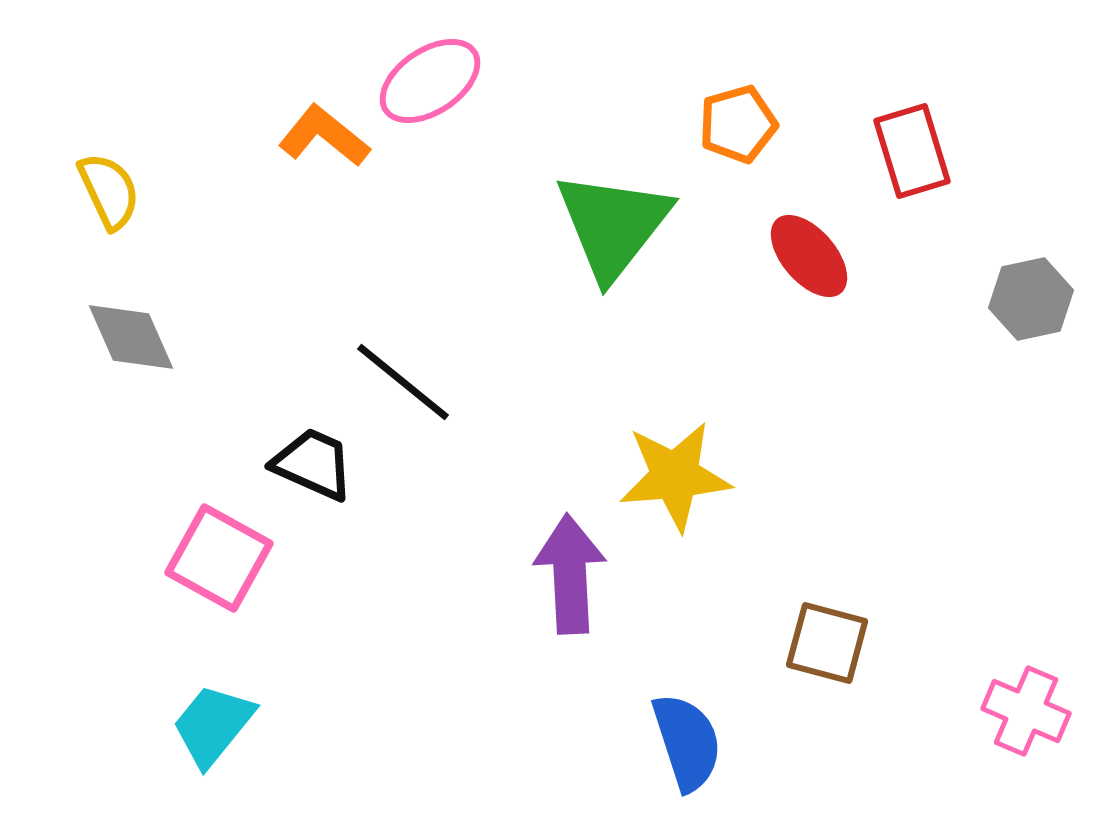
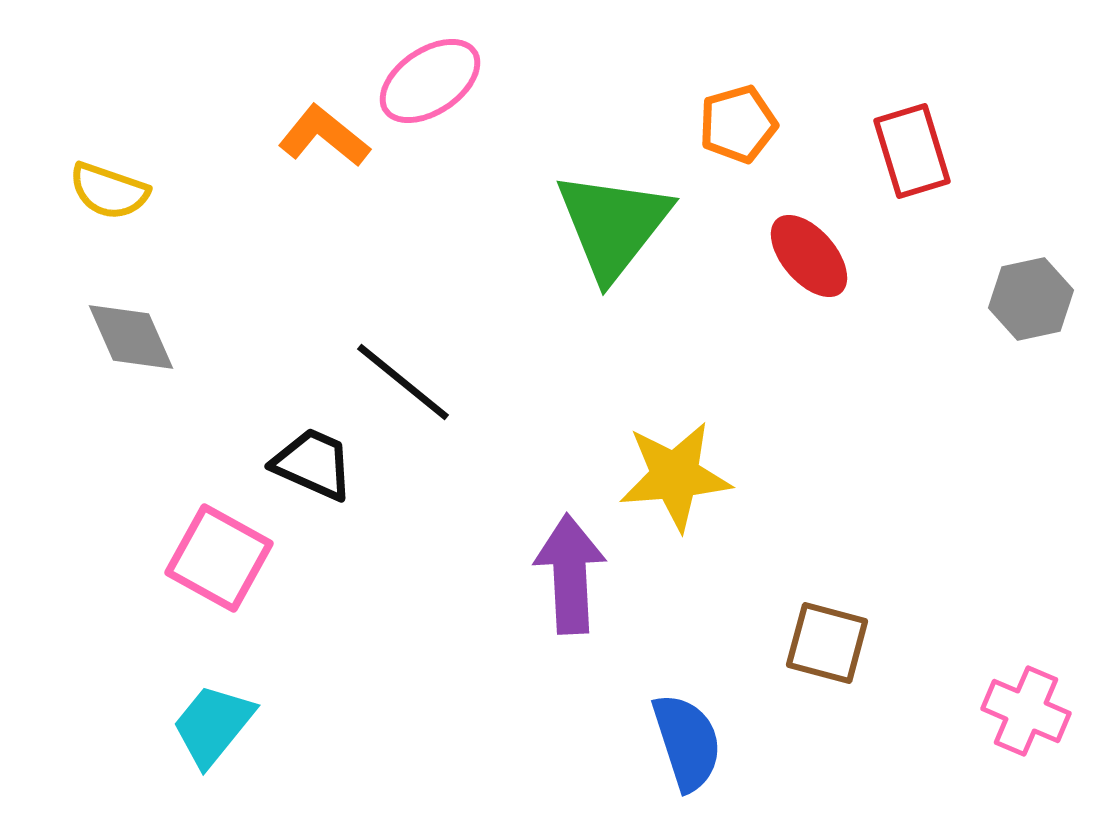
yellow semicircle: rotated 134 degrees clockwise
